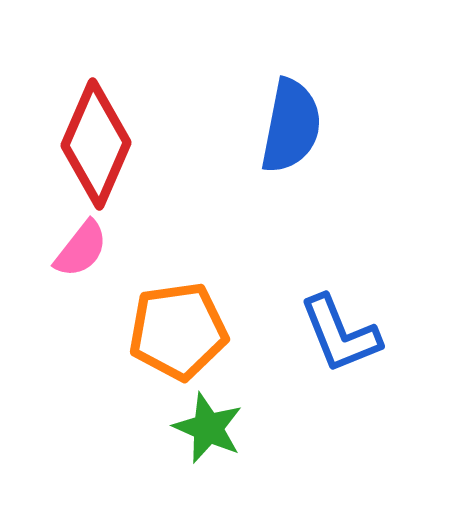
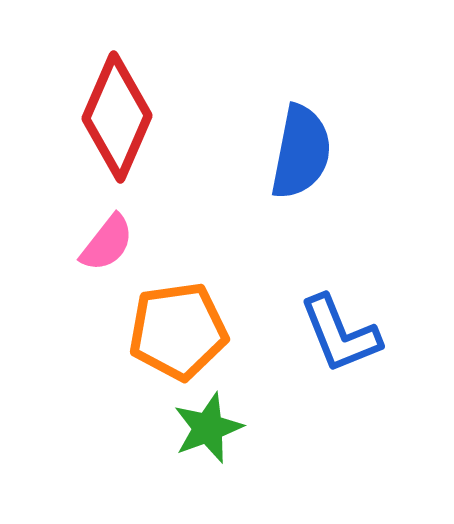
blue semicircle: moved 10 px right, 26 px down
red diamond: moved 21 px right, 27 px up
pink semicircle: moved 26 px right, 6 px up
green star: rotated 28 degrees clockwise
